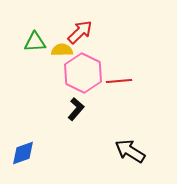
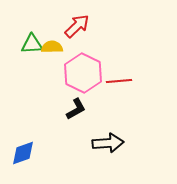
red arrow: moved 3 px left, 6 px up
green triangle: moved 3 px left, 2 px down
yellow semicircle: moved 10 px left, 3 px up
black L-shape: rotated 20 degrees clockwise
black arrow: moved 22 px left, 8 px up; rotated 144 degrees clockwise
